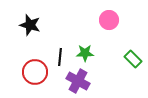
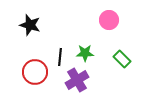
green rectangle: moved 11 px left
purple cross: moved 1 px left, 1 px up; rotated 30 degrees clockwise
